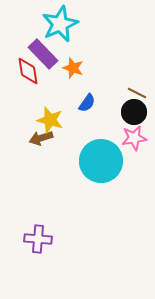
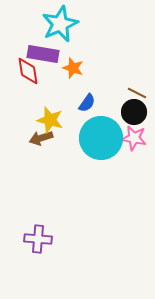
purple rectangle: rotated 36 degrees counterclockwise
pink star: rotated 20 degrees clockwise
cyan circle: moved 23 px up
